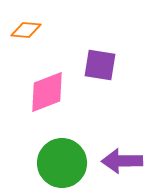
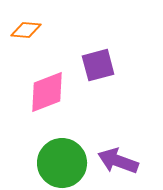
purple square: moved 2 px left; rotated 24 degrees counterclockwise
purple arrow: moved 4 px left; rotated 21 degrees clockwise
